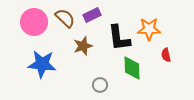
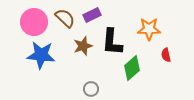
black L-shape: moved 7 px left, 4 px down; rotated 12 degrees clockwise
blue star: moved 1 px left, 9 px up
green diamond: rotated 50 degrees clockwise
gray circle: moved 9 px left, 4 px down
